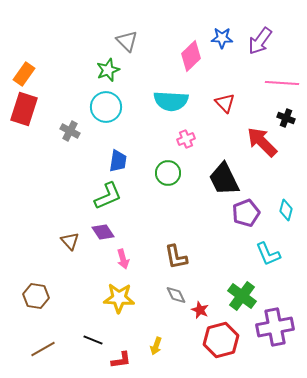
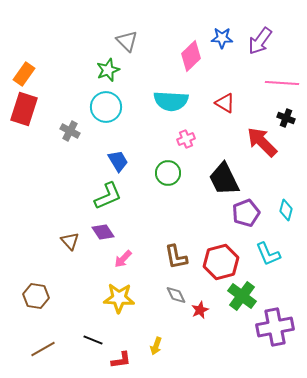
red triangle: rotated 15 degrees counterclockwise
blue trapezoid: rotated 40 degrees counterclockwise
pink arrow: rotated 60 degrees clockwise
red star: rotated 24 degrees clockwise
red hexagon: moved 78 px up
